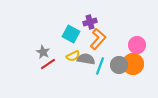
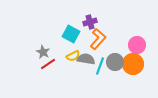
gray circle: moved 4 px left, 3 px up
